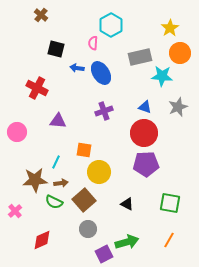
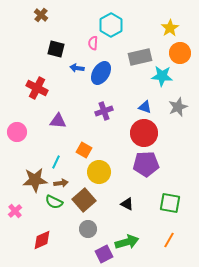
blue ellipse: rotated 65 degrees clockwise
orange square: rotated 21 degrees clockwise
